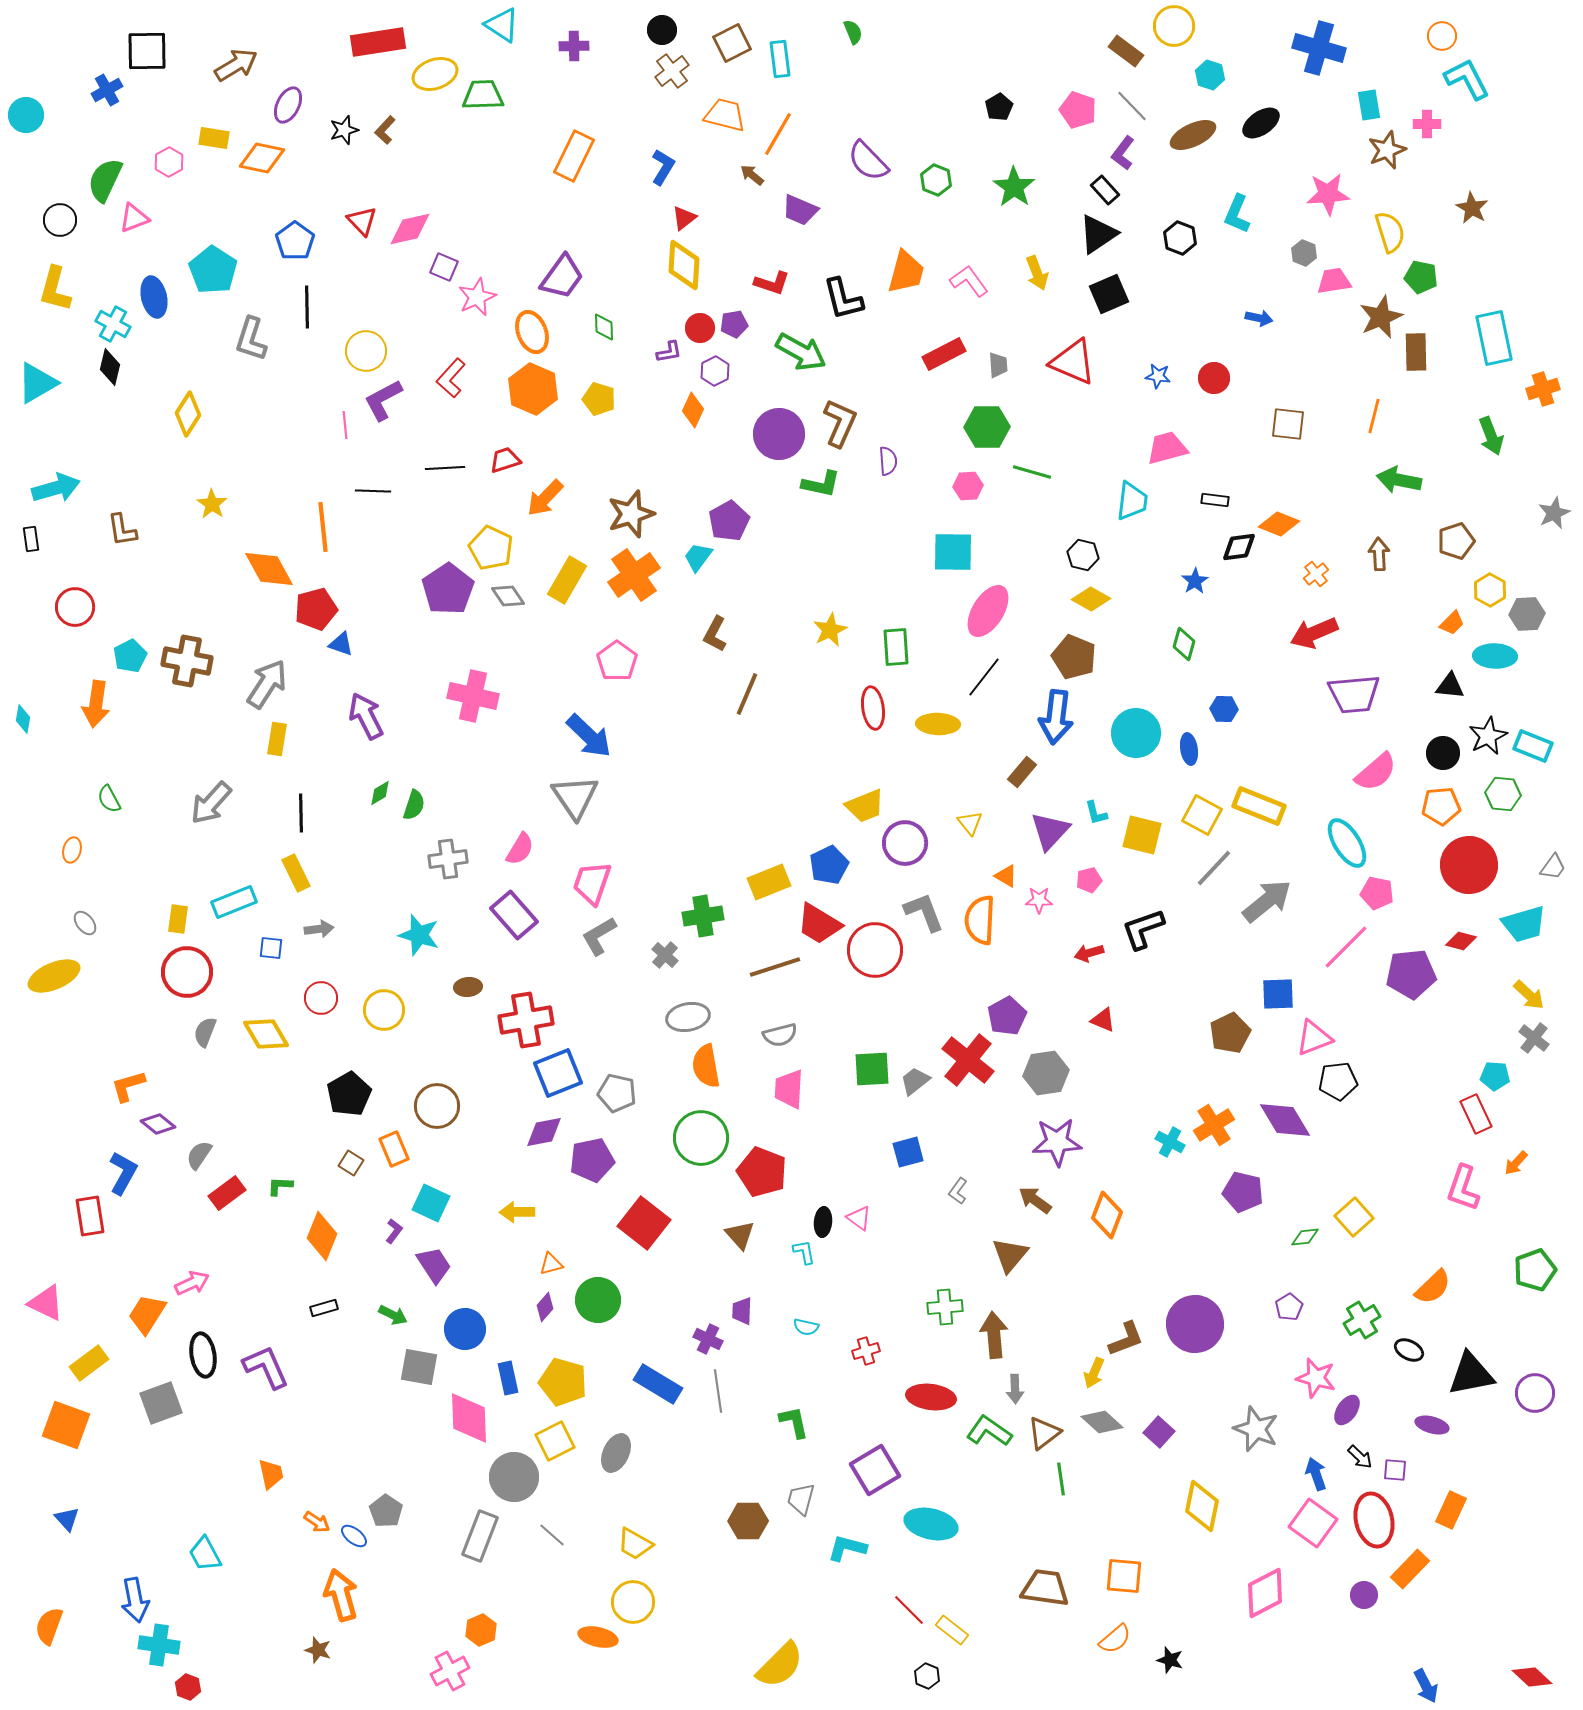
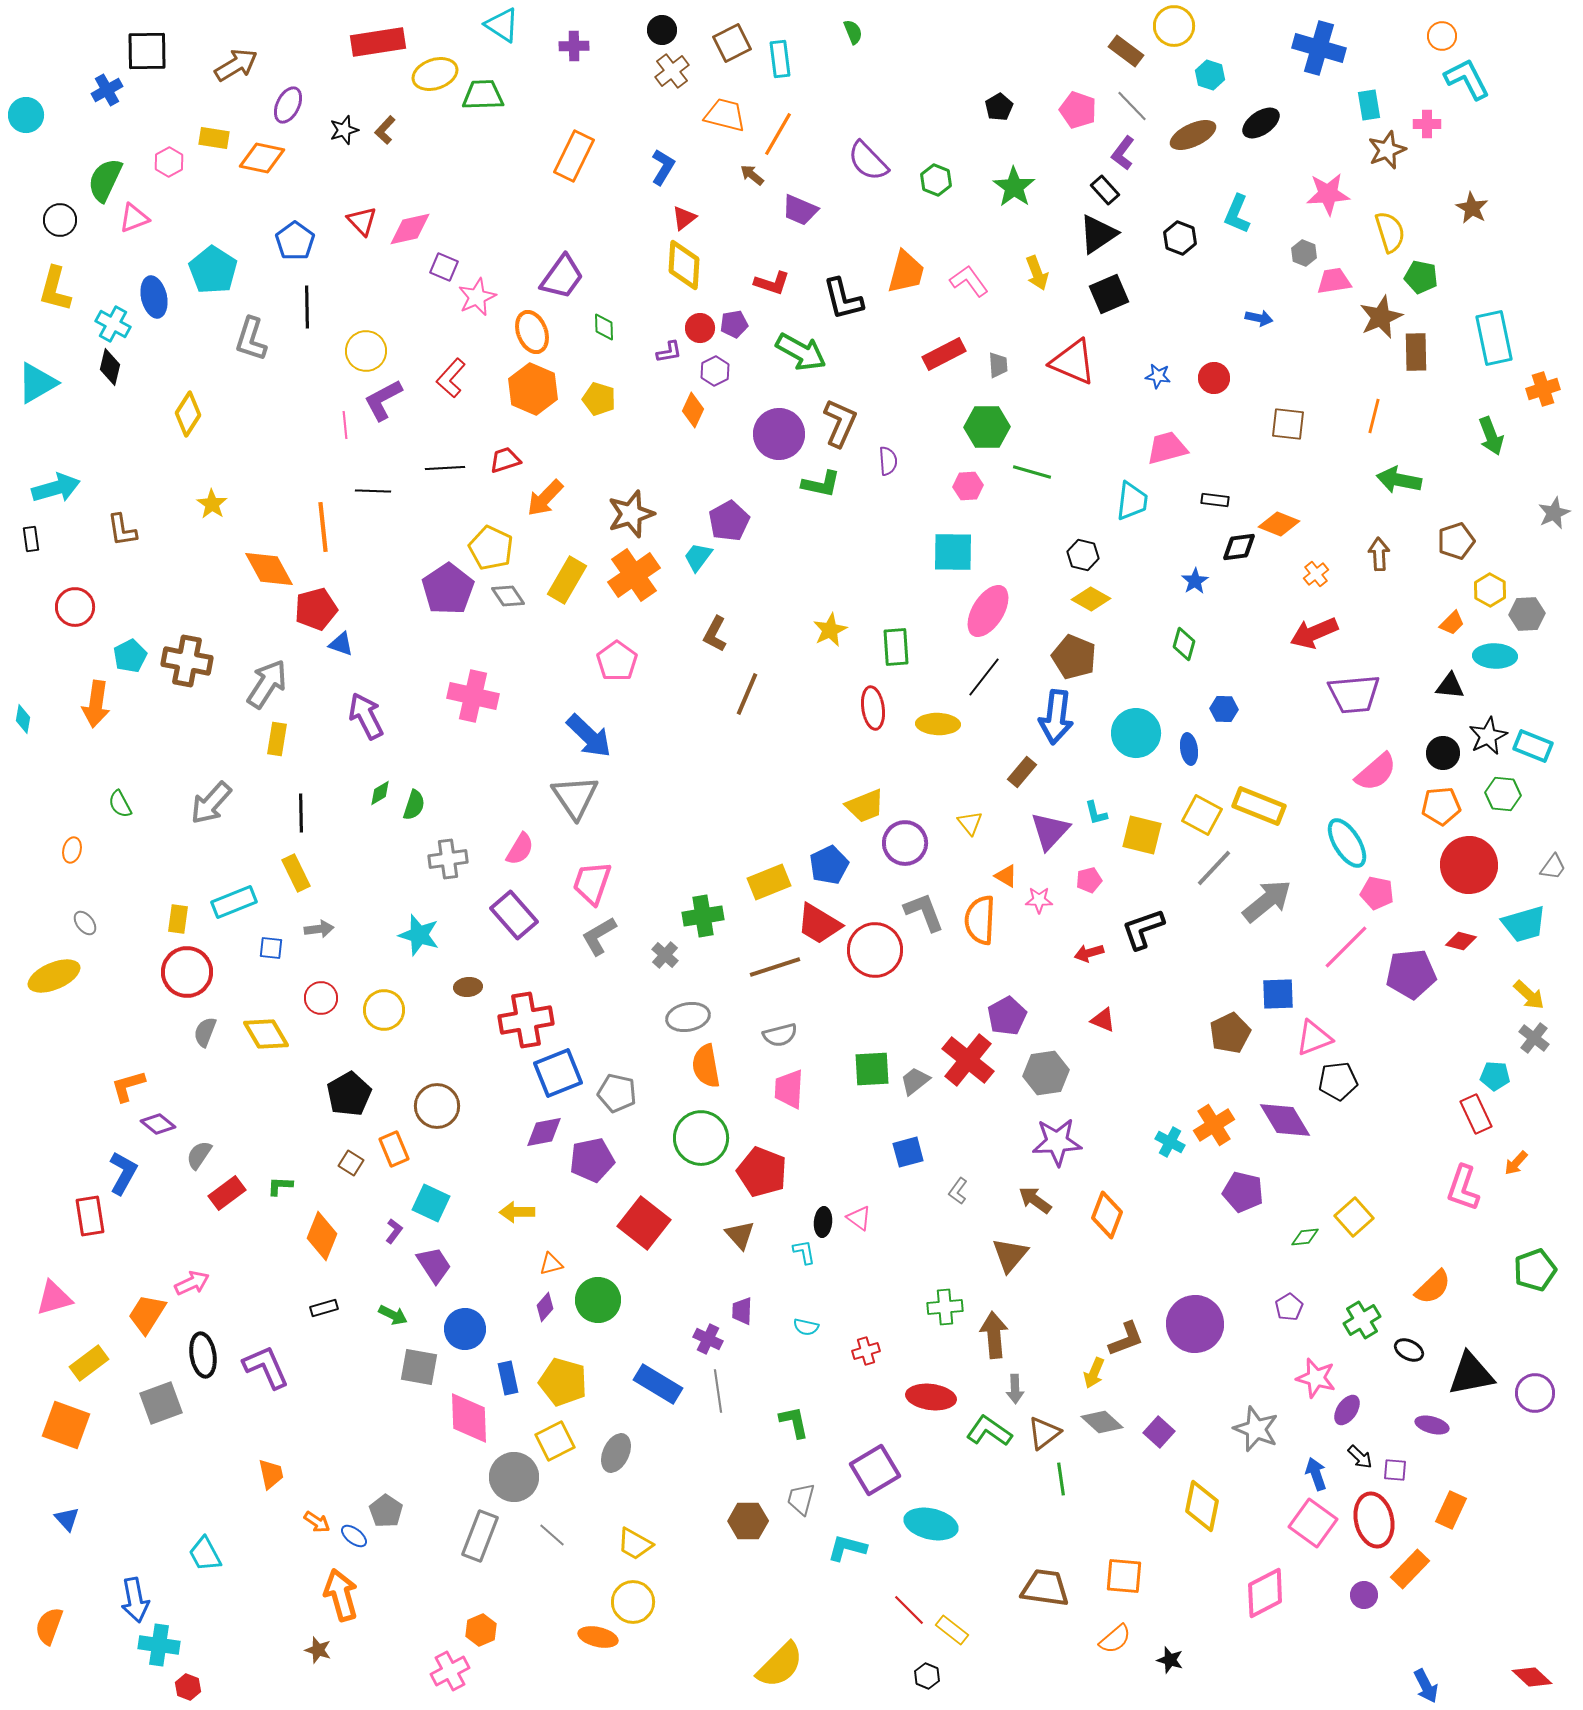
green semicircle at (109, 799): moved 11 px right, 5 px down
pink triangle at (46, 1303): moved 8 px right, 5 px up; rotated 42 degrees counterclockwise
